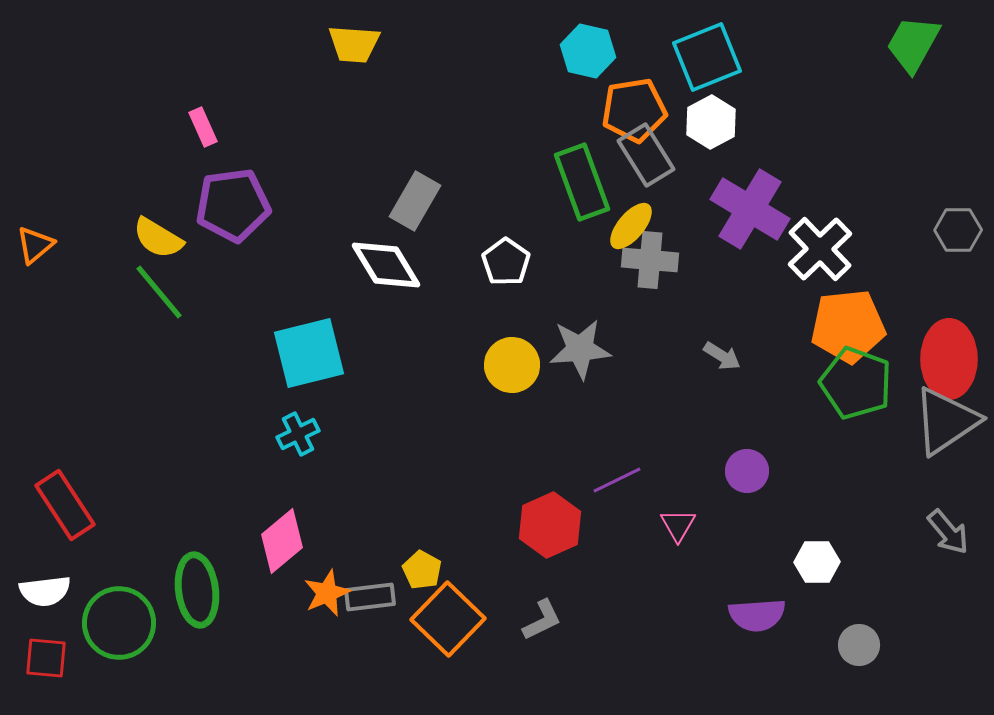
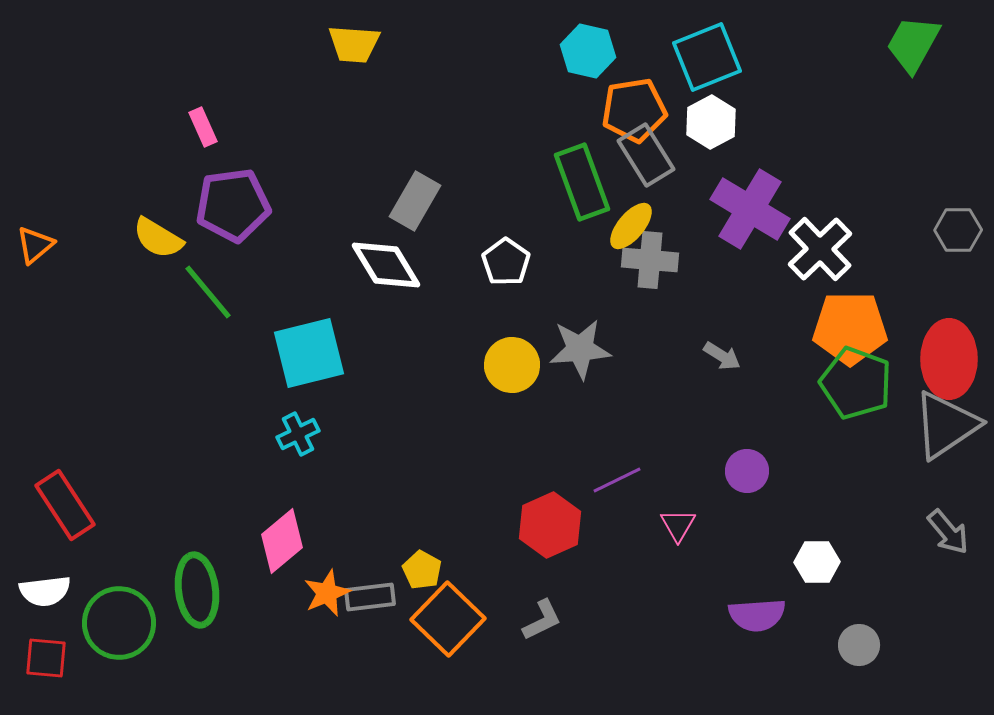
green line at (159, 292): moved 49 px right
orange pentagon at (848, 326): moved 2 px right, 2 px down; rotated 6 degrees clockwise
gray triangle at (946, 421): moved 4 px down
